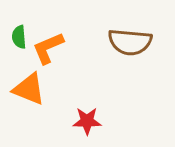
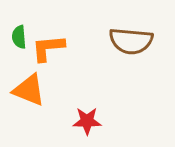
brown semicircle: moved 1 px right, 1 px up
orange L-shape: rotated 18 degrees clockwise
orange triangle: moved 1 px down
